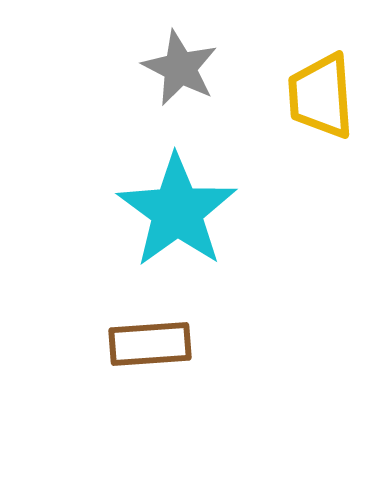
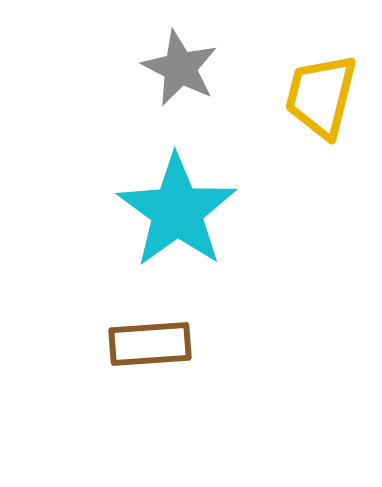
yellow trapezoid: rotated 18 degrees clockwise
